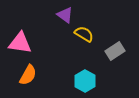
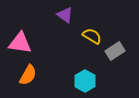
yellow semicircle: moved 8 px right, 2 px down
